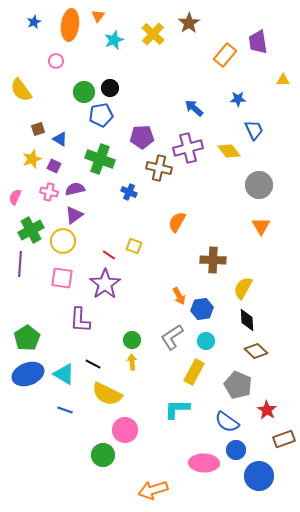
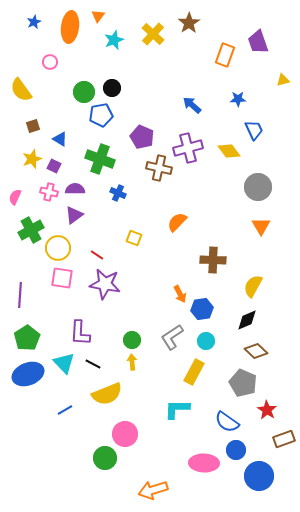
orange ellipse at (70, 25): moved 2 px down
purple trapezoid at (258, 42): rotated 10 degrees counterclockwise
orange rectangle at (225, 55): rotated 20 degrees counterclockwise
pink circle at (56, 61): moved 6 px left, 1 px down
yellow triangle at (283, 80): rotated 16 degrees counterclockwise
black circle at (110, 88): moved 2 px right
blue arrow at (194, 108): moved 2 px left, 3 px up
brown square at (38, 129): moved 5 px left, 3 px up
purple pentagon at (142, 137): rotated 25 degrees clockwise
gray circle at (259, 185): moved 1 px left, 2 px down
purple semicircle at (75, 189): rotated 12 degrees clockwise
blue cross at (129, 192): moved 11 px left, 1 px down
orange semicircle at (177, 222): rotated 15 degrees clockwise
yellow circle at (63, 241): moved 5 px left, 7 px down
yellow square at (134, 246): moved 8 px up
red line at (109, 255): moved 12 px left
purple line at (20, 264): moved 31 px down
purple star at (105, 284): rotated 28 degrees counterclockwise
yellow semicircle at (243, 288): moved 10 px right, 2 px up
orange arrow at (179, 296): moved 1 px right, 2 px up
purple L-shape at (80, 320): moved 13 px down
black diamond at (247, 320): rotated 70 degrees clockwise
cyan triangle at (64, 374): moved 11 px up; rotated 15 degrees clockwise
gray pentagon at (238, 385): moved 5 px right, 2 px up
yellow semicircle at (107, 394): rotated 48 degrees counterclockwise
blue line at (65, 410): rotated 49 degrees counterclockwise
pink circle at (125, 430): moved 4 px down
green circle at (103, 455): moved 2 px right, 3 px down
